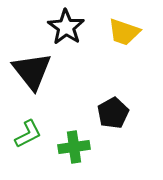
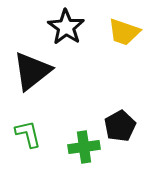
black triangle: rotated 30 degrees clockwise
black pentagon: moved 7 px right, 13 px down
green L-shape: rotated 76 degrees counterclockwise
green cross: moved 10 px right
